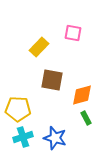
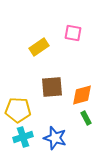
yellow rectangle: rotated 12 degrees clockwise
brown square: moved 7 px down; rotated 15 degrees counterclockwise
yellow pentagon: moved 1 px down
